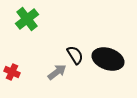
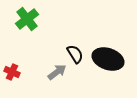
black semicircle: moved 1 px up
